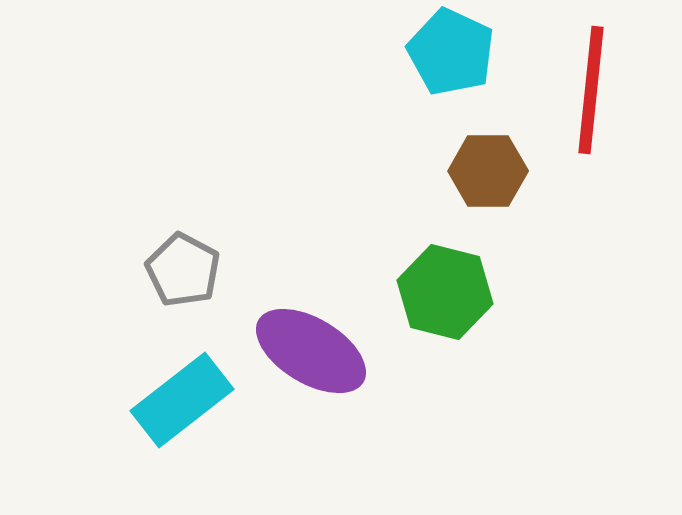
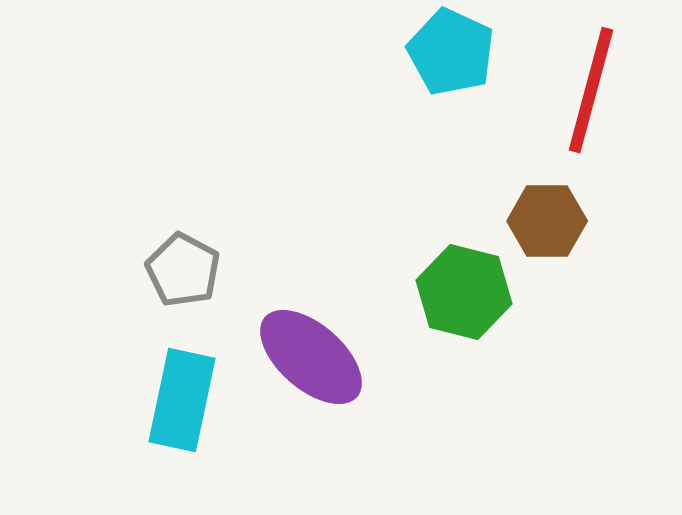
red line: rotated 9 degrees clockwise
brown hexagon: moved 59 px right, 50 px down
green hexagon: moved 19 px right
purple ellipse: moved 6 px down; rotated 10 degrees clockwise
cyan rectangle: rotated 40 degrees counterclockwise
